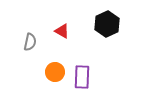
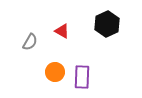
gray semicircle: rotated 18 degrees clockwise
